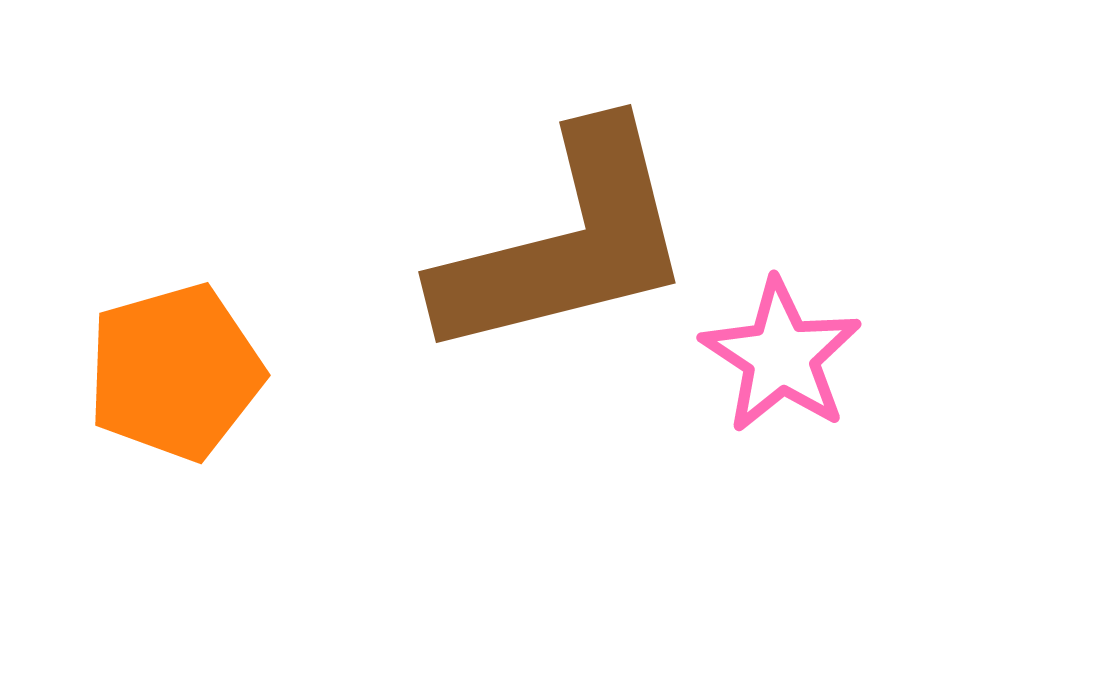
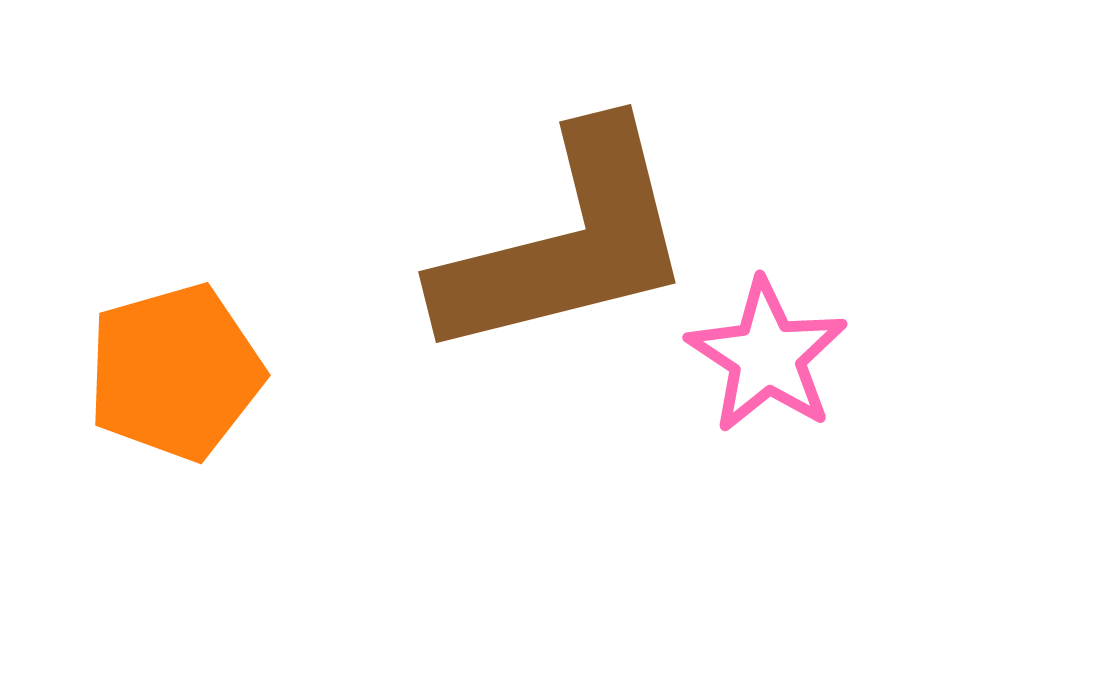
pink star: moved 14 px left
